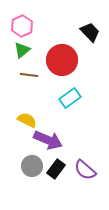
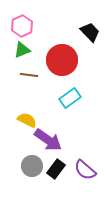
green triangle: rotated 18 degrees clockwise
purple arrow: rotated 12 degrees clockwise
